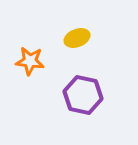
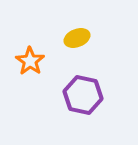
orange star: rotated 28 degrees clockwise
